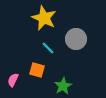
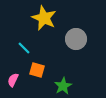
cyan line: moved 24 px left
